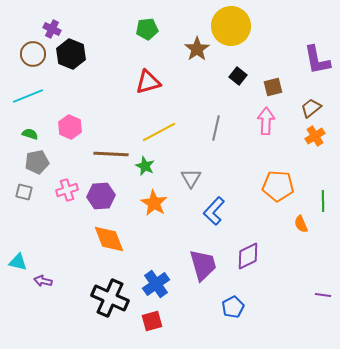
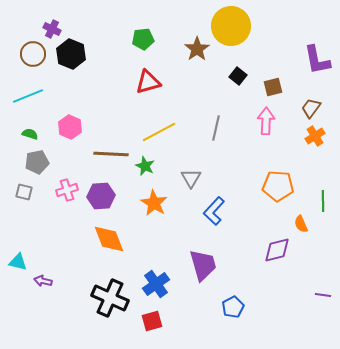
green pentagon: moved 4 px left, 10 px down
brown trapezoid: rotated 15 degrees counterclockwise
purple diamond: moved 29 px right, 6 px up; rotated 12 degrees clockwise
